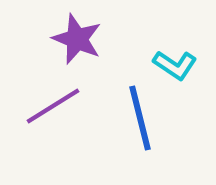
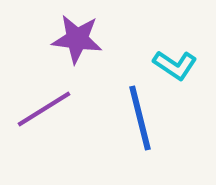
purple star: rotated 15 degrees counterclockwise
purple line: moved 9 px left, 3 px down
